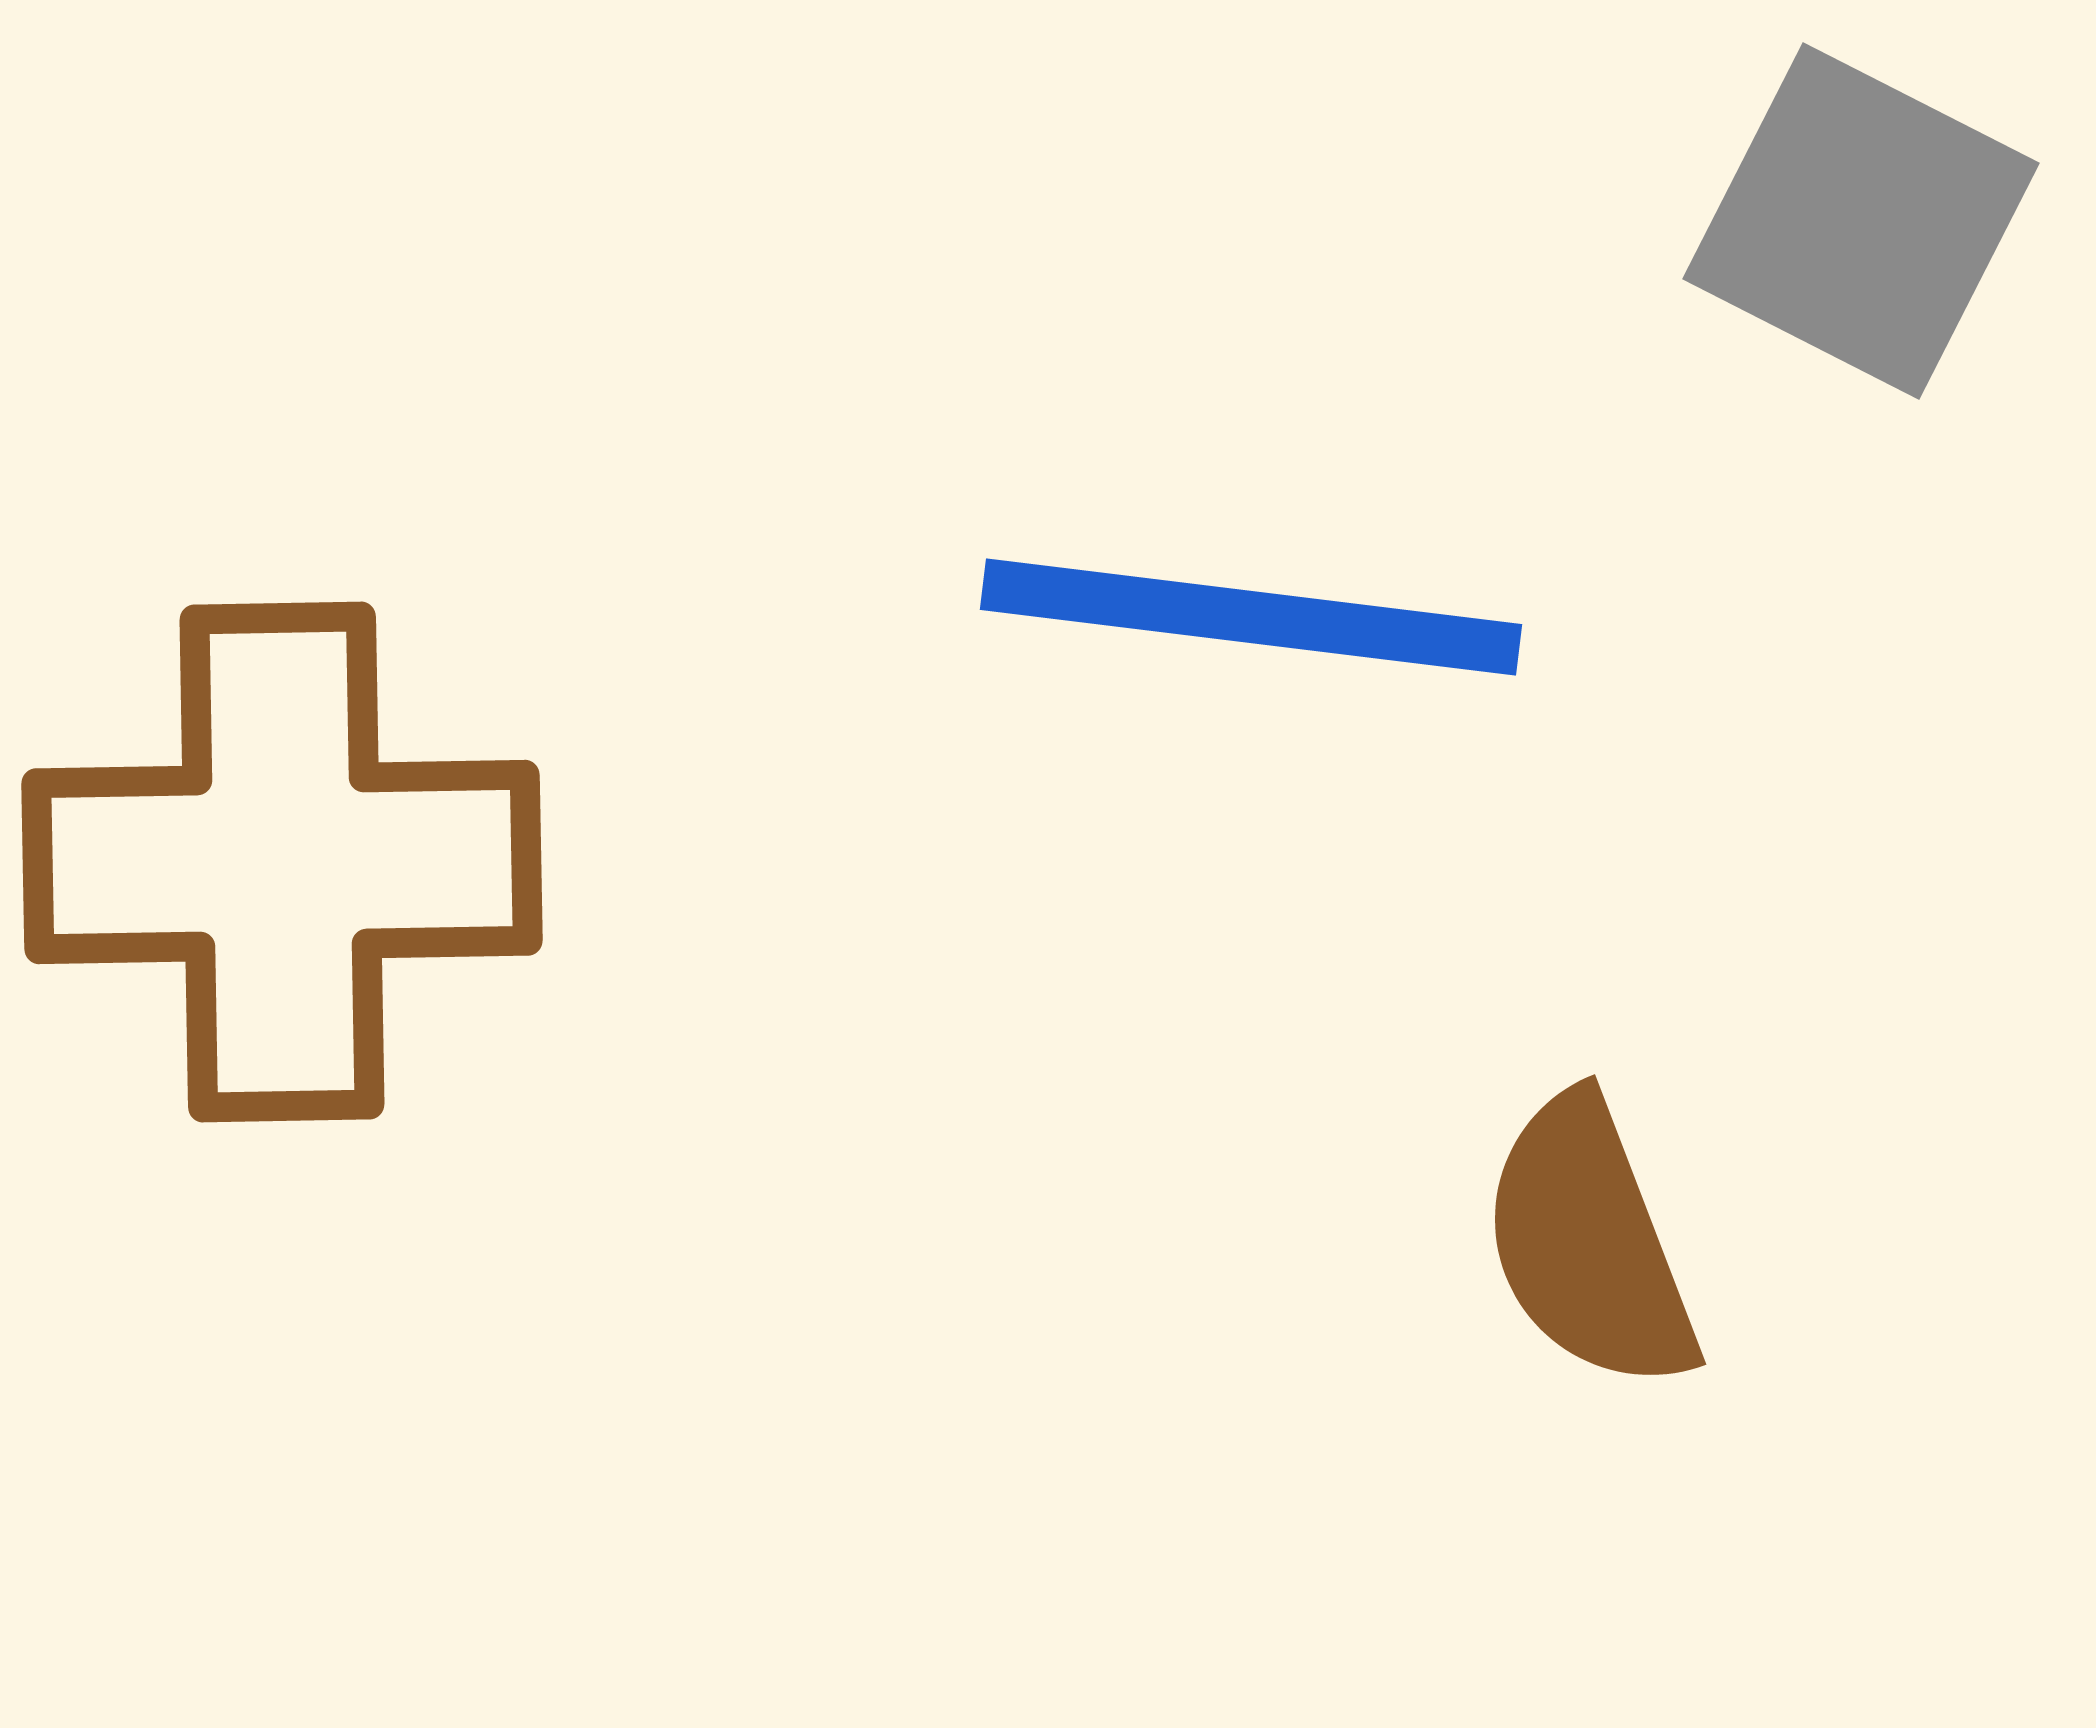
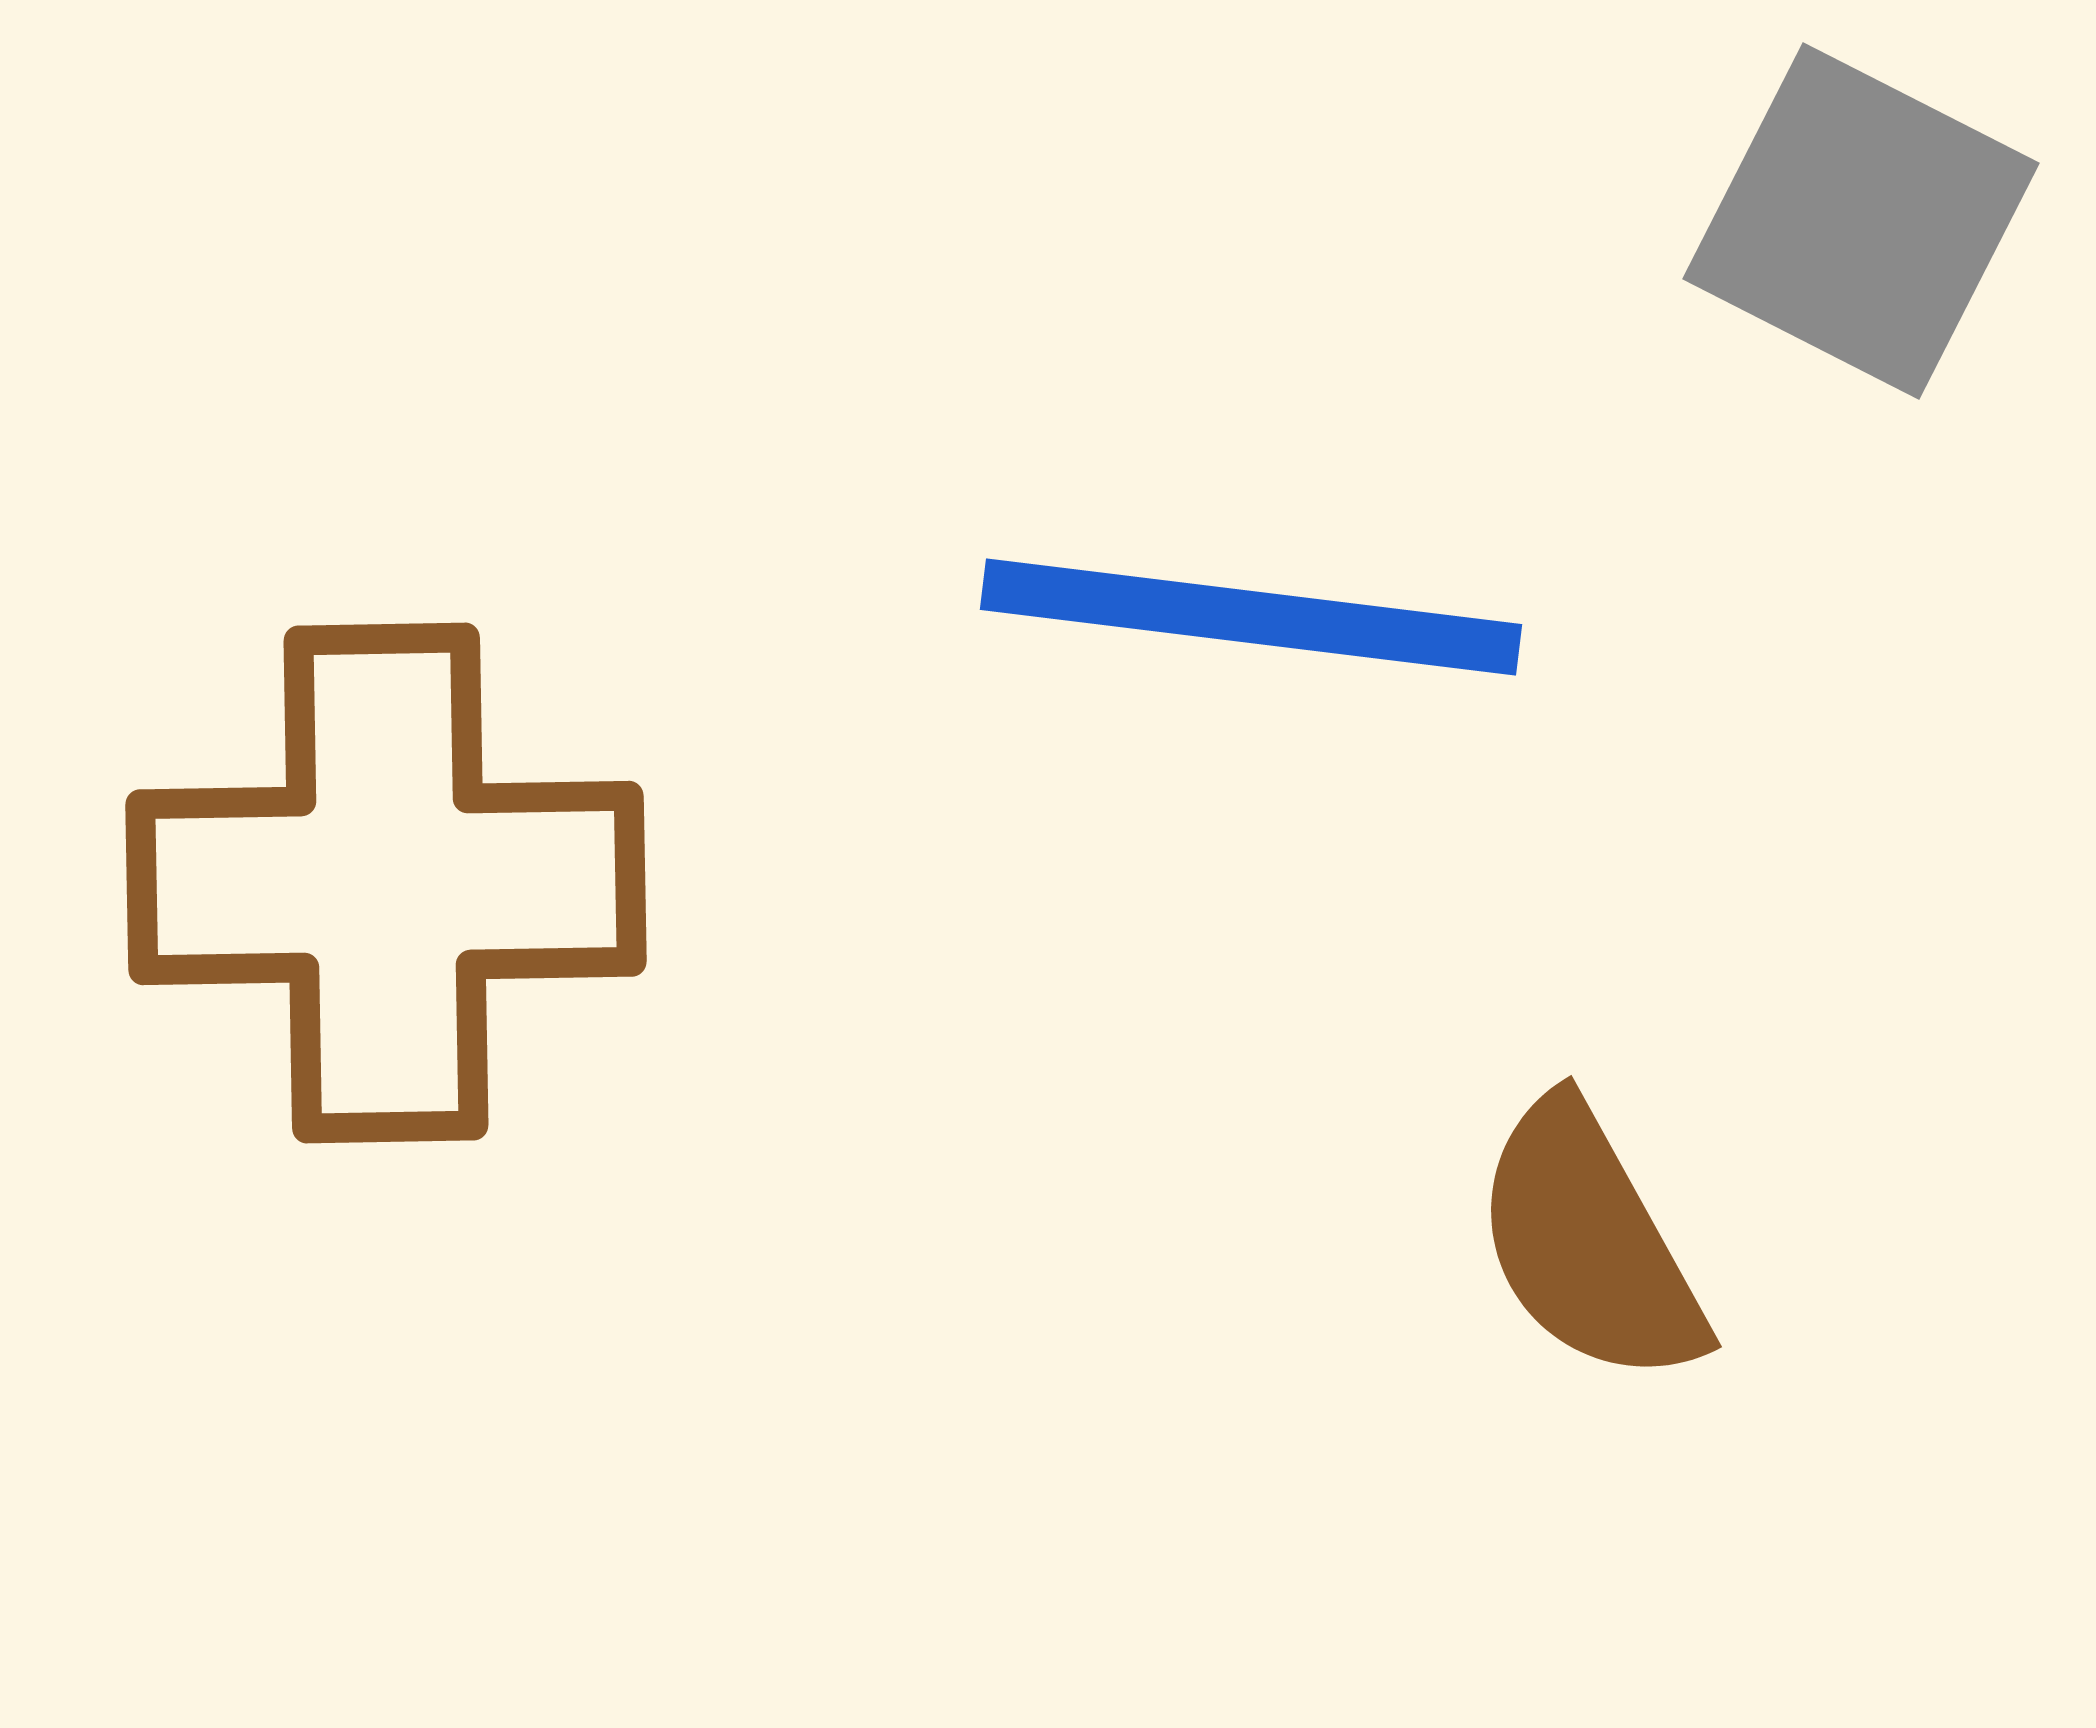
brown cross: moved 104 px right, 21 px down
brown semicircle: rotated 8 degrees counterclockwise
